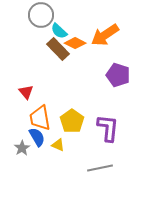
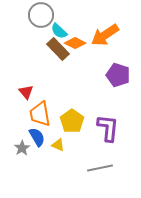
orange trapezoid: moved 4 px up
